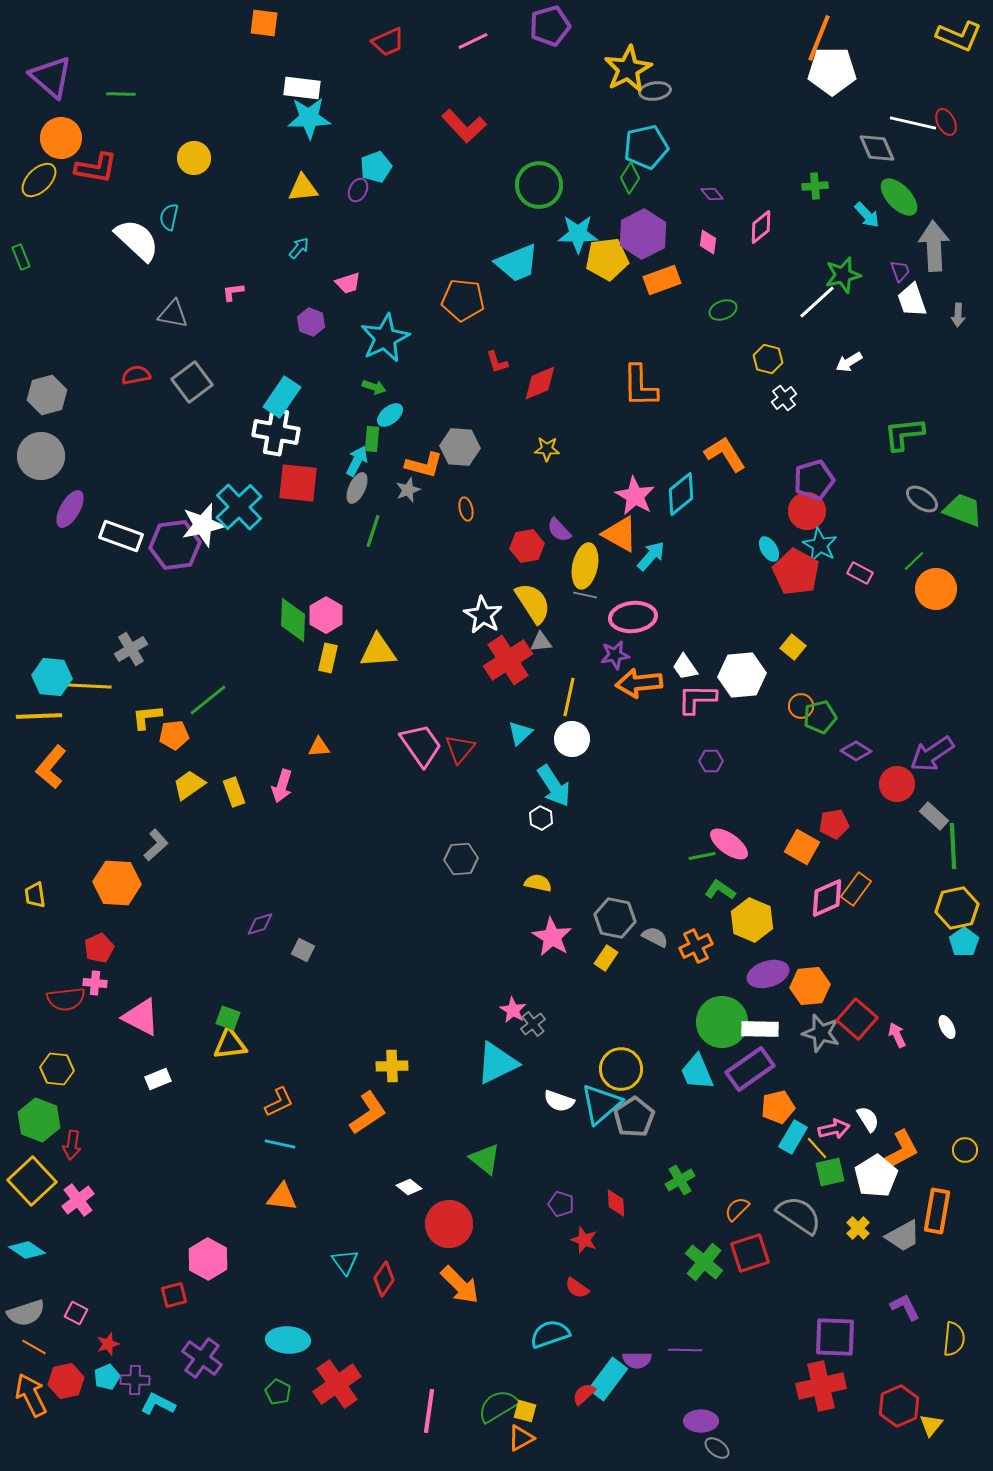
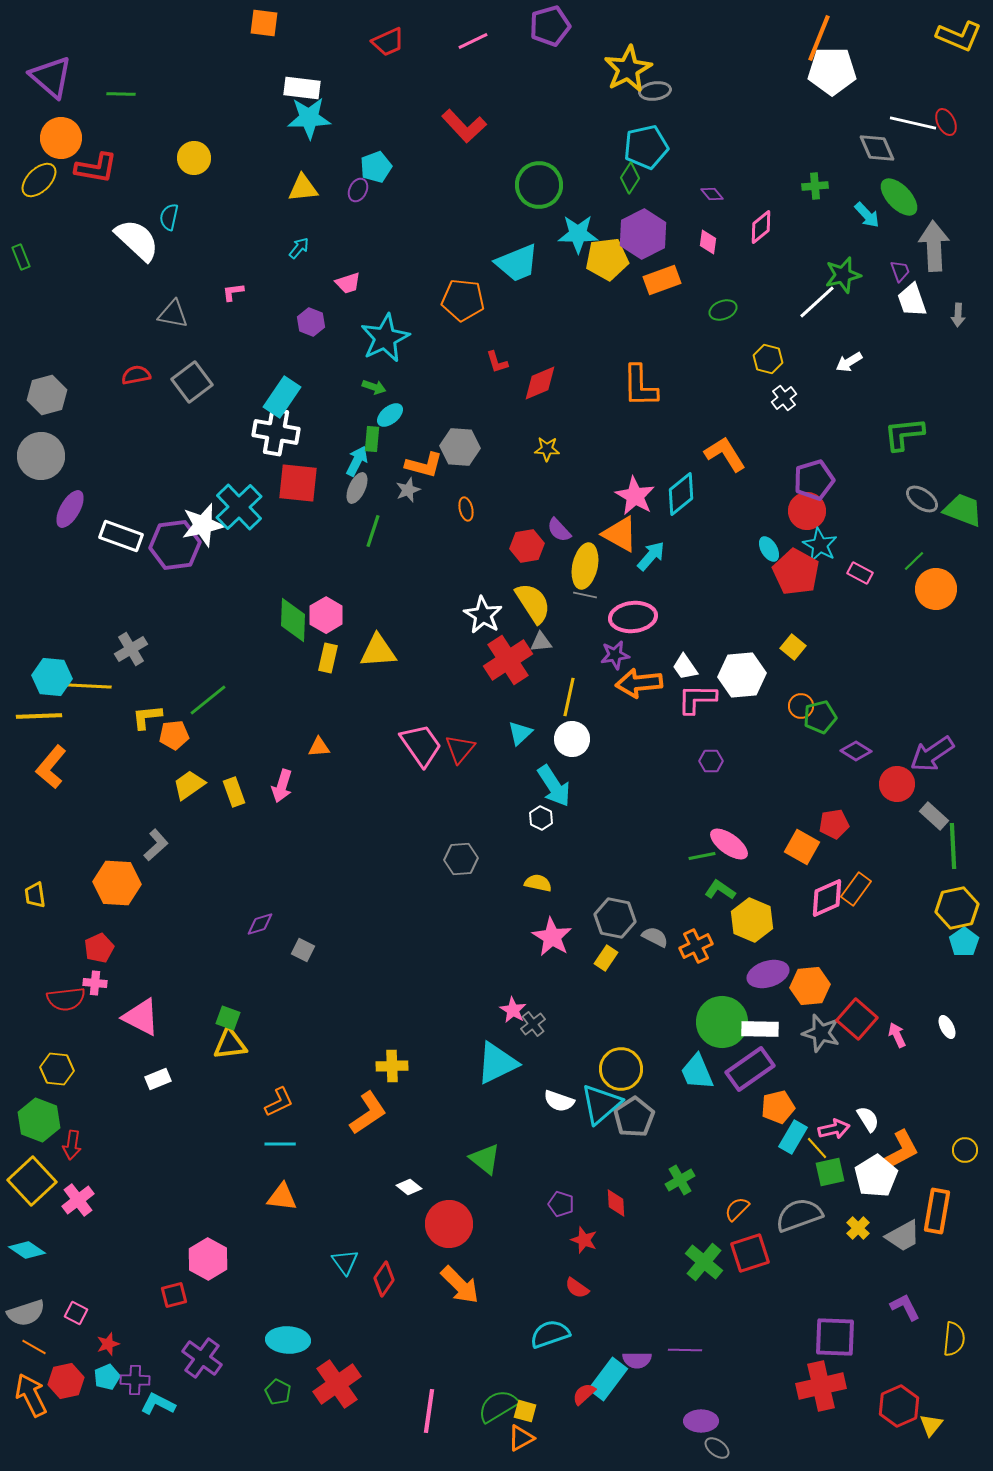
cyan line at (280, 1144): rotated 12 degrees counterclockwise
gray semicircle at (799, 1215): rotated 54 degrees counterclockwise
